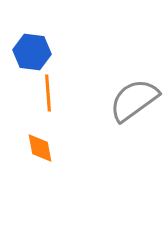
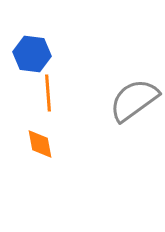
blue hexagon: moved 2 px down
orange diamond: moved 4 px up
